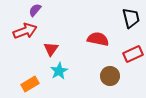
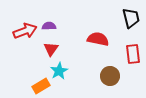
purple semicircle: moved 14 px right, 16 px down; rotated 48 degrees clockwise
red rectangle: rotated 72 degrees counterclockwise
orange rectangle: moved 11 px right, 2 px down
